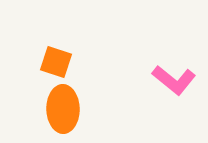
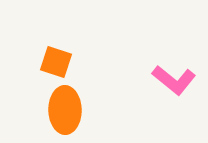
orange ellipse: moved 2 px right, 1 px down
